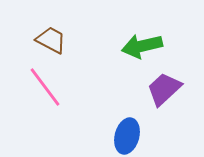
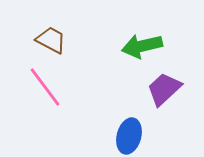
blue ellipse: moved 2 px right
